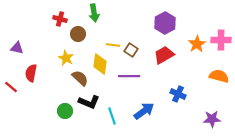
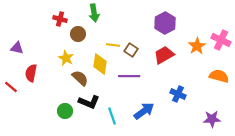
pink cross: rotated 24 degrees clockwise
orange star: moved 2 px down
